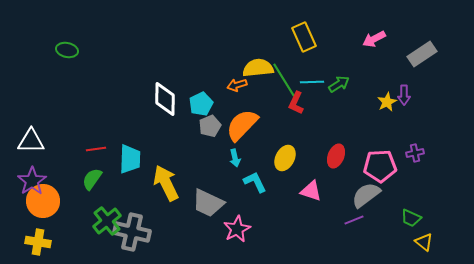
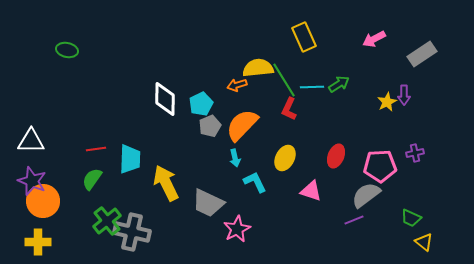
cyan line: moved 5 px down
red L-shape: moved 7 px left, 6 px down
purple star: rotated 16 degrees counterclockwise
yellow cross: rotated 10 degrees counterclockwise
